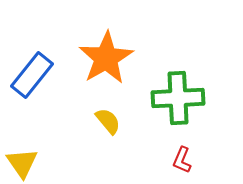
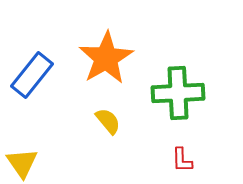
green cross: moved 5 px up
red L-shape: rotated 24 degrees counterclockwise
